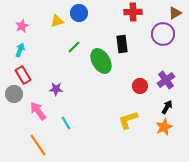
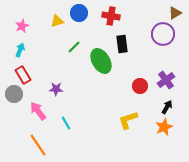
red cross: moved 22 px left, 4 px down; rotated 12 degrees clockwise
